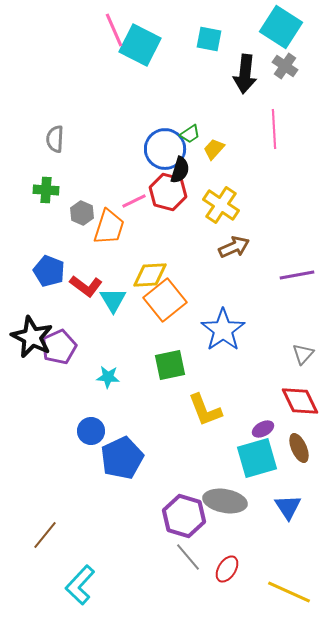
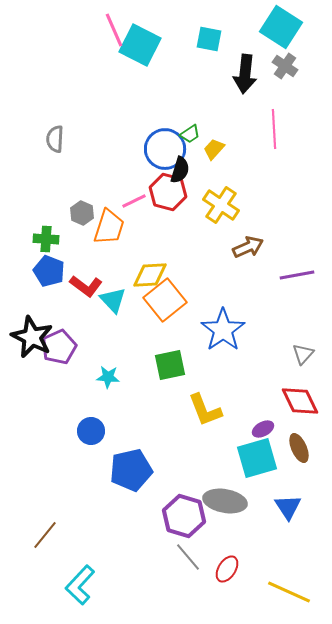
green cross at (46, 190): moved 49 px down
brown arrow at (234, 247): moved 14 px right
cyan triangle at (113, 300): rotated 12 degrees counterclockwise
blue pentagon at (122, 458): moved 9 px right, 12 px down; rotated 12 degrees clockwise
